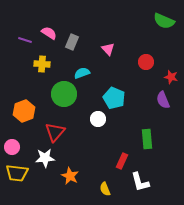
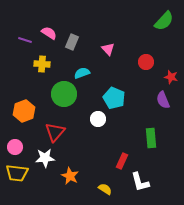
green semicircle: rotated 70 degrees counterclockwise
green rectangle: moved 4 px right, 1 px up
pink circle: moved 3 px right
yellow semicircle: rotated 144 degrees clockwise
